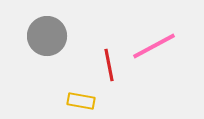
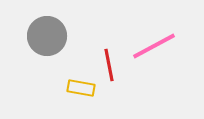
yellow rectangle: moved 13 px up
